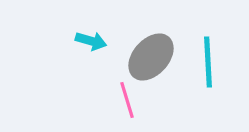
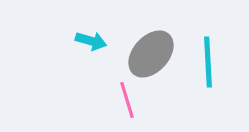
gray ellipse: moved 3 px up
